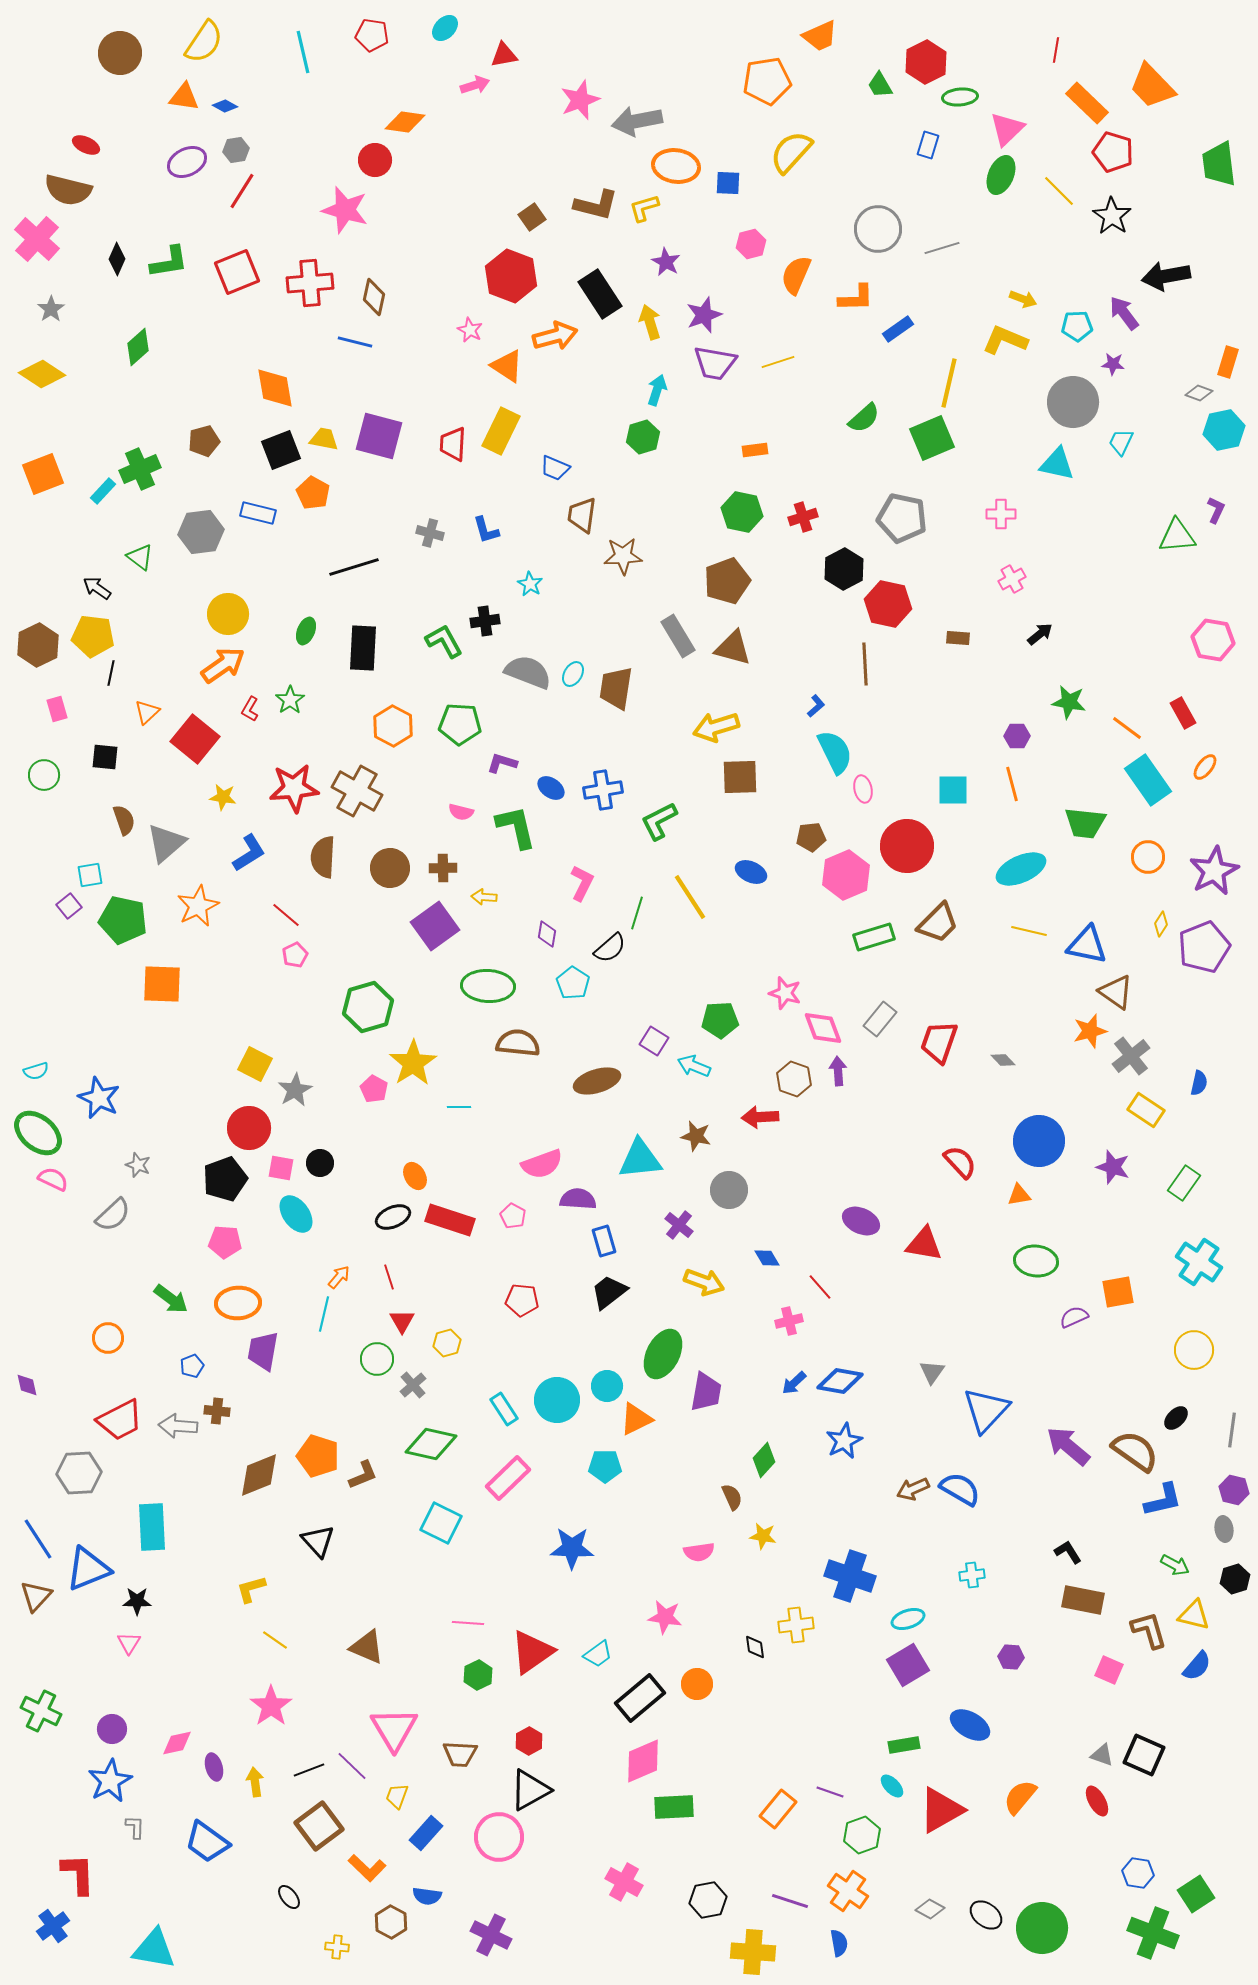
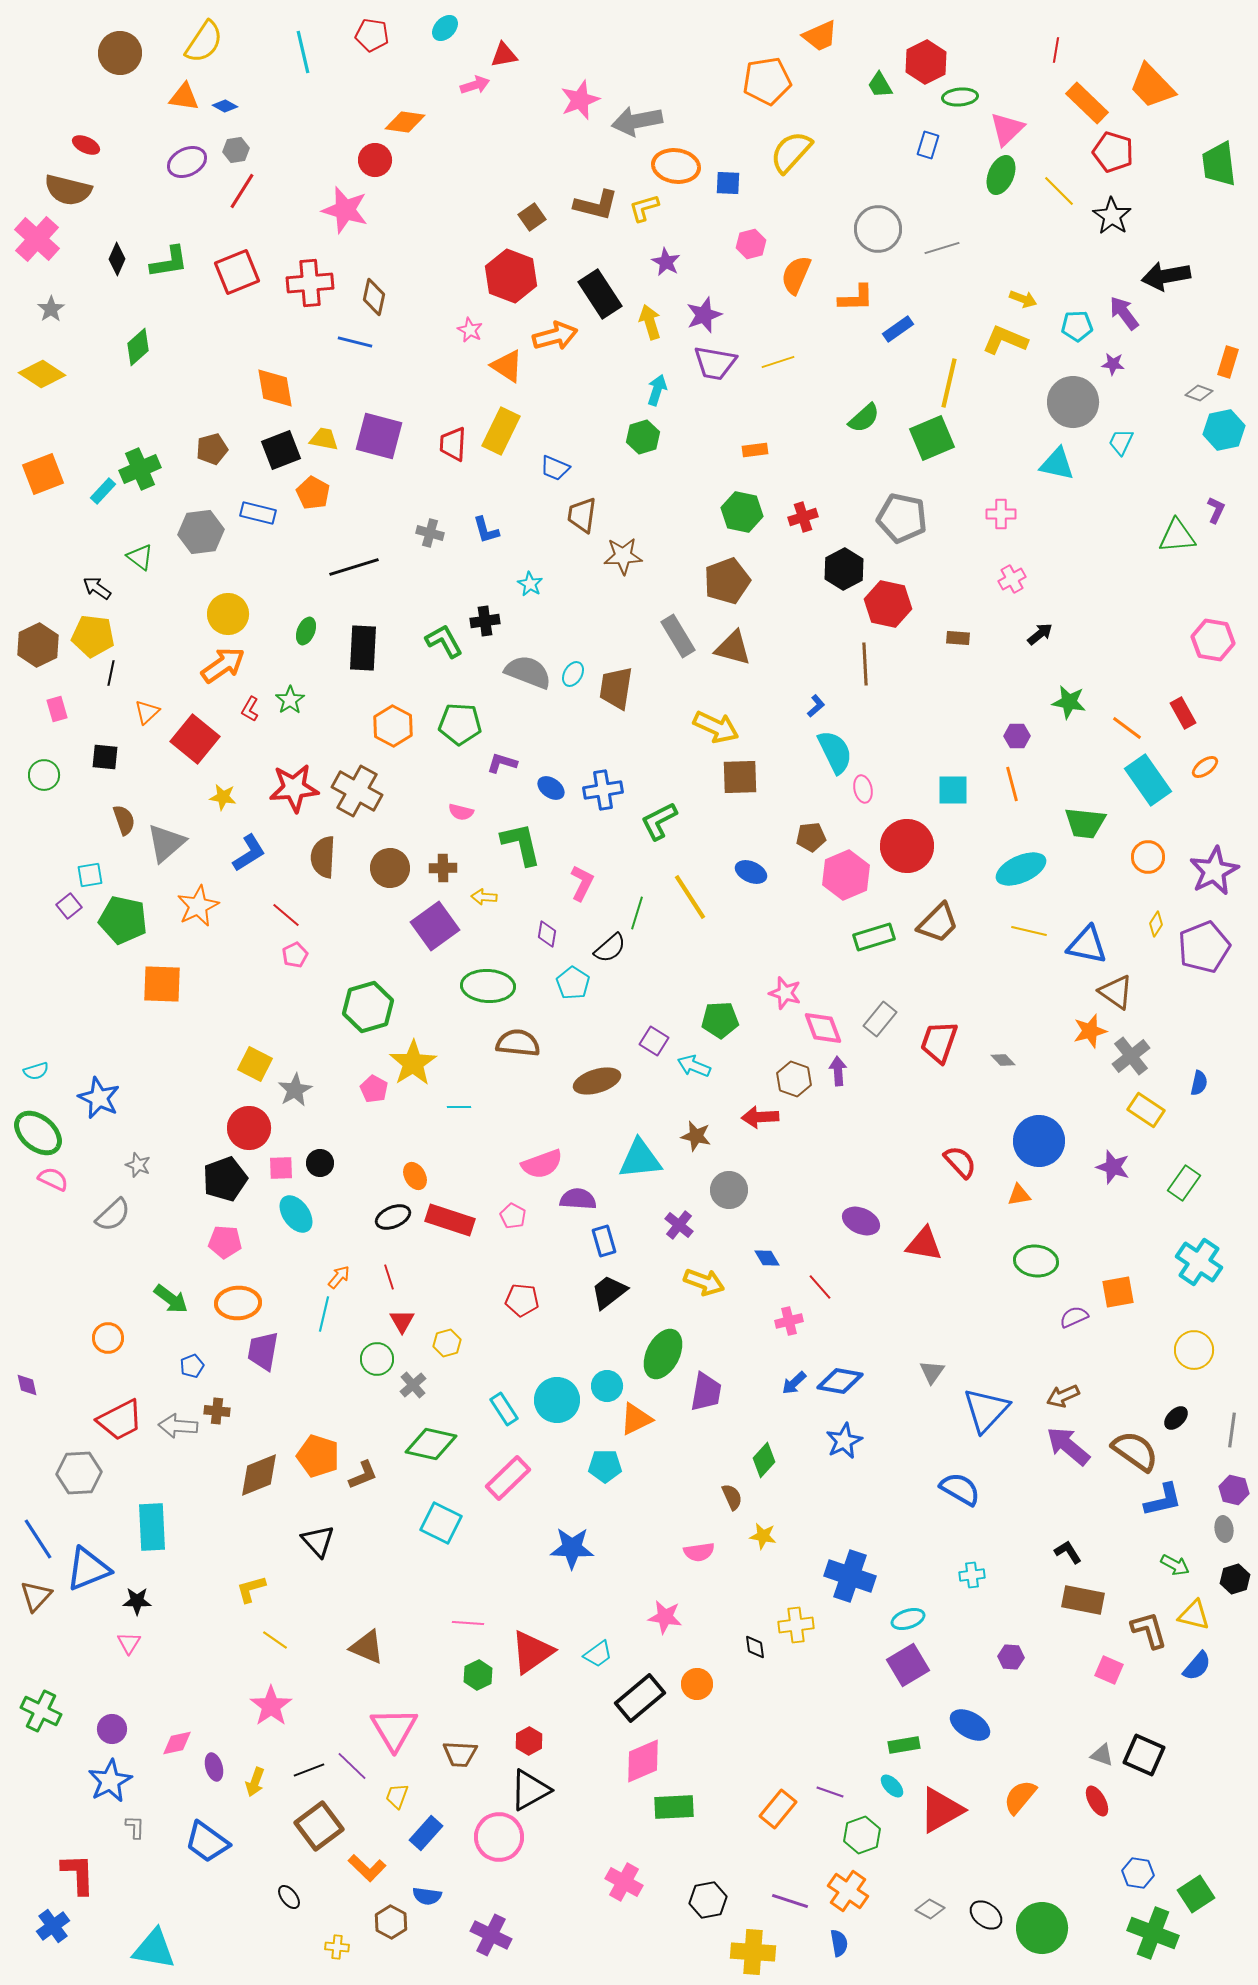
brown pentagon at (204, 441): moved 8 px right, 8 px down
yellow arrow at (716, 727): rotated 138 degrees counterclockwise
orange ellipse at (1205, 767): rotated 16 degrees clockwise
green L-shape at (516, 827): moved 5 px right, 17 px down
yellow diamond at (1161, 924): moved 5 px left
pink square at (281, 1168): rotated 12 degrees counterclockwise
brown arrow at (913, 1489): moved 150 px right, 93 px up
yellow arrow at (255, 1782): rotated 152 degrees counterclockwise
